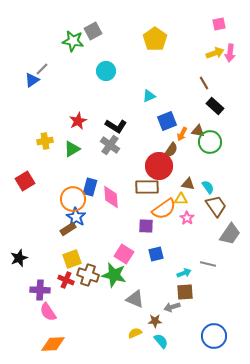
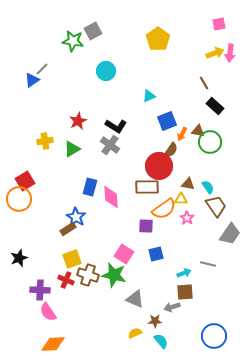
yellow pentagon at (155, 39): moved 3 px right
orange circle at (73, 199): moved 54 px left
